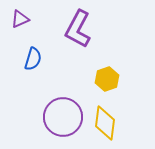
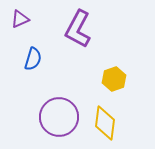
yellow hexagon: moved 7 px right
purple circle: moved 4 px left
